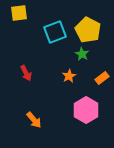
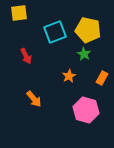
yellow pentagon: rotated 15 degrees counterclockwise
green star: moved 2 px right
red arrow: moved 17 px up
orange rectangle: rotated 24 degrees counterclockwise
pink hexagon: rotated 15 degrees counterclockwise
orange arrow: moved 21 px up
